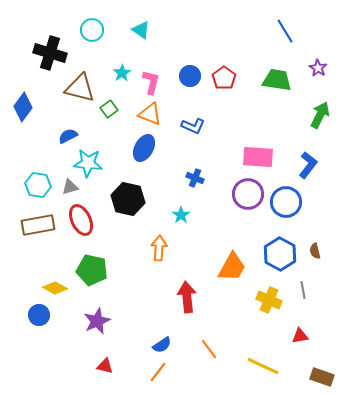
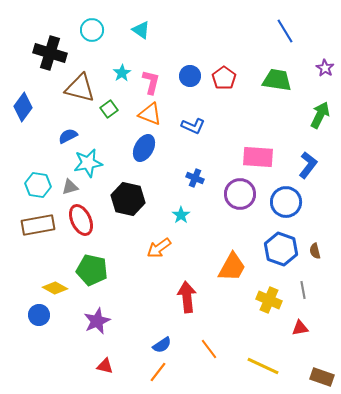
purple star at (318, 68): moved 7 px right
cyan star at (88, 163): rotated 16 degrees counterclockwise
purple circle at (248, 194): moved 8 px left
orange arrow at (159, 248): rotated 130 degrees counterclockwise
blue hexagon at (280, 254): moved 1 px right, 5 px up; rotated 8 degrees counterclockwise
red triangle at (300, 336): moved 8 px up
